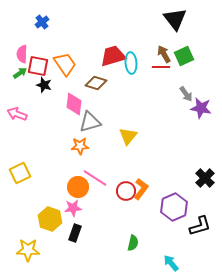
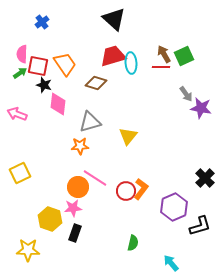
black triangle: moved 61 px left; rotated 10 degrees counterclockwise
pink diamond: moved 16 px left
